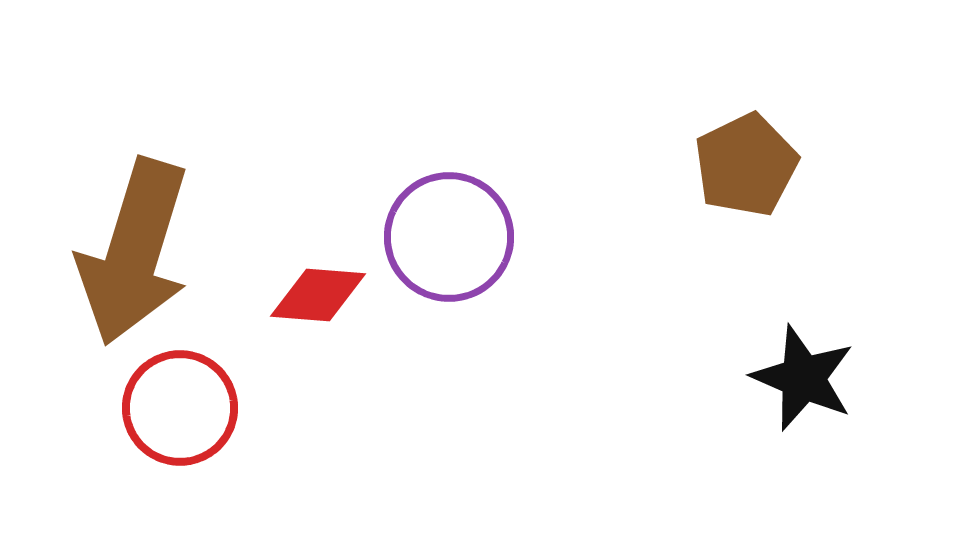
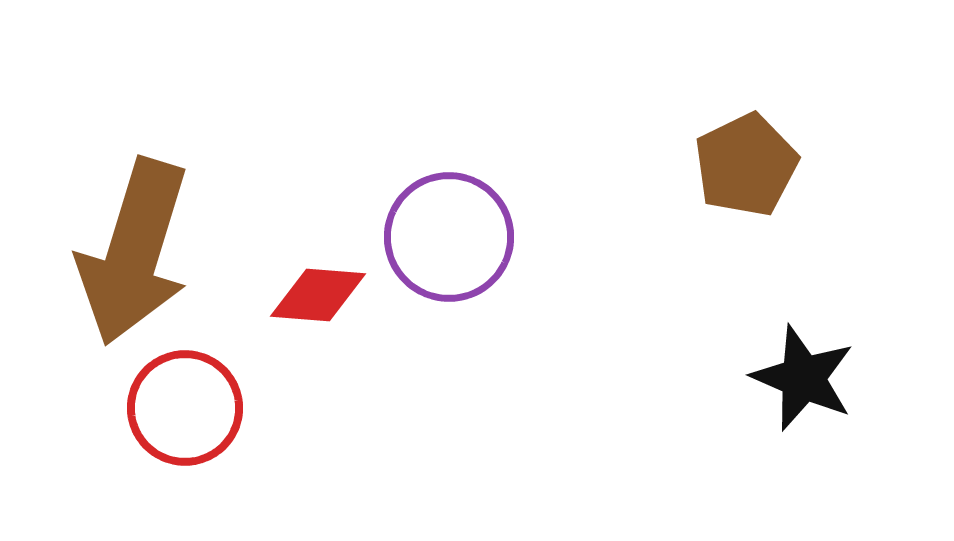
red circle: moved 5 px right
